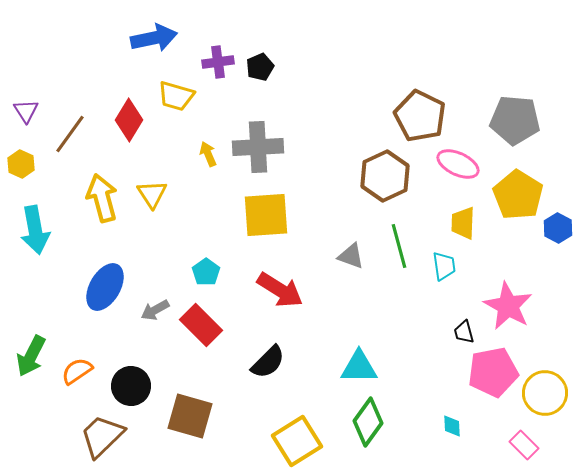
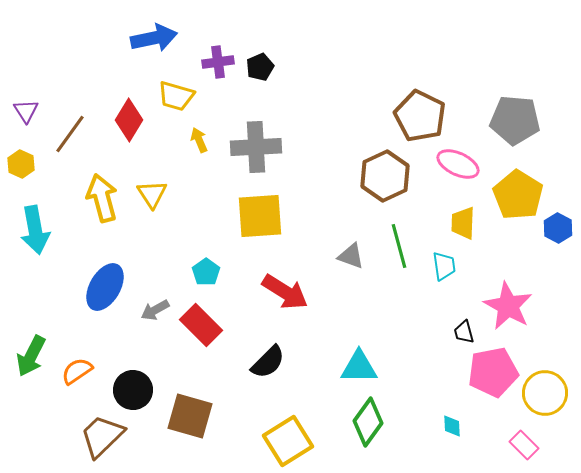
gray cross at (258, 147): moved 2 px left
yellow arrow at (208, 154): moved 9 px left, 14 px up
yellow square at (266, 215): moved 6 px left, 1 px down
red arrow at (280, 290): moved 5 px right, 2 px down
black circle at (131, 386): moved 2 px right, 4 px down
yellow square at (297, 441): moved 9 px left
